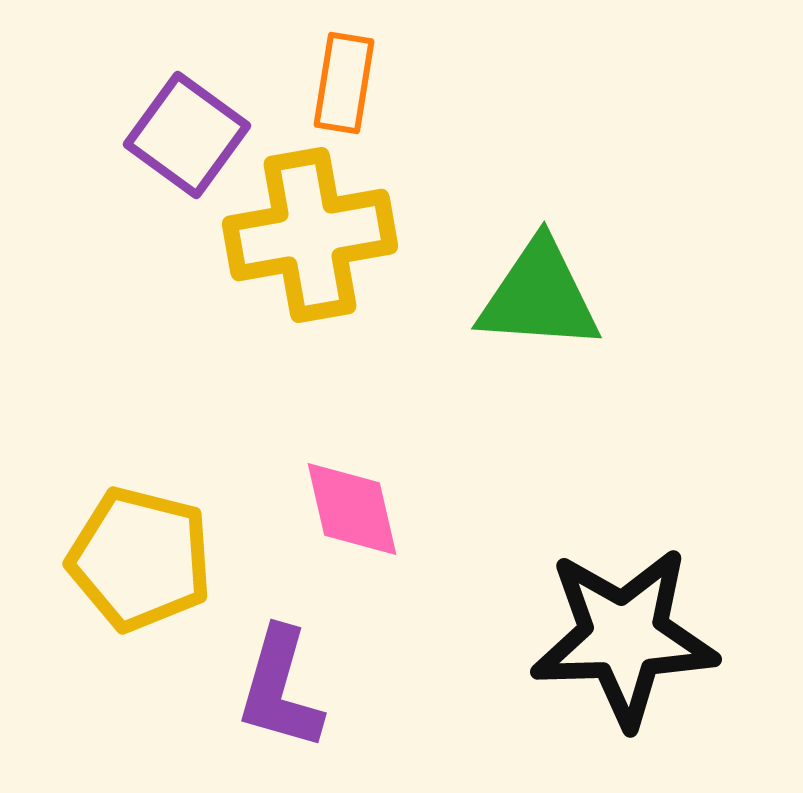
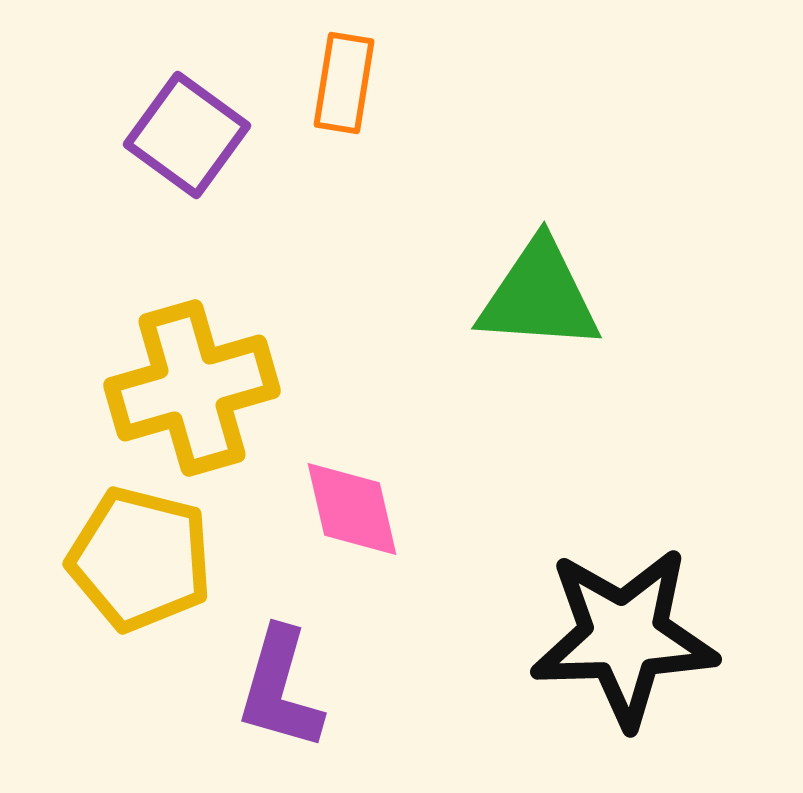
yellow cross: moved 118 px left, 153 px down; rotated 6 degrees counterclockwise
